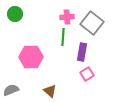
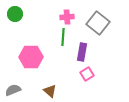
gray square: moved 6 px right
gray semicircle: moved 2 px right
